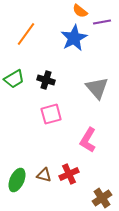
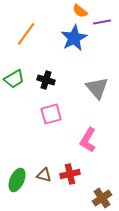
red cross: moved 1 px right; rotated 12 degrees clockwise
